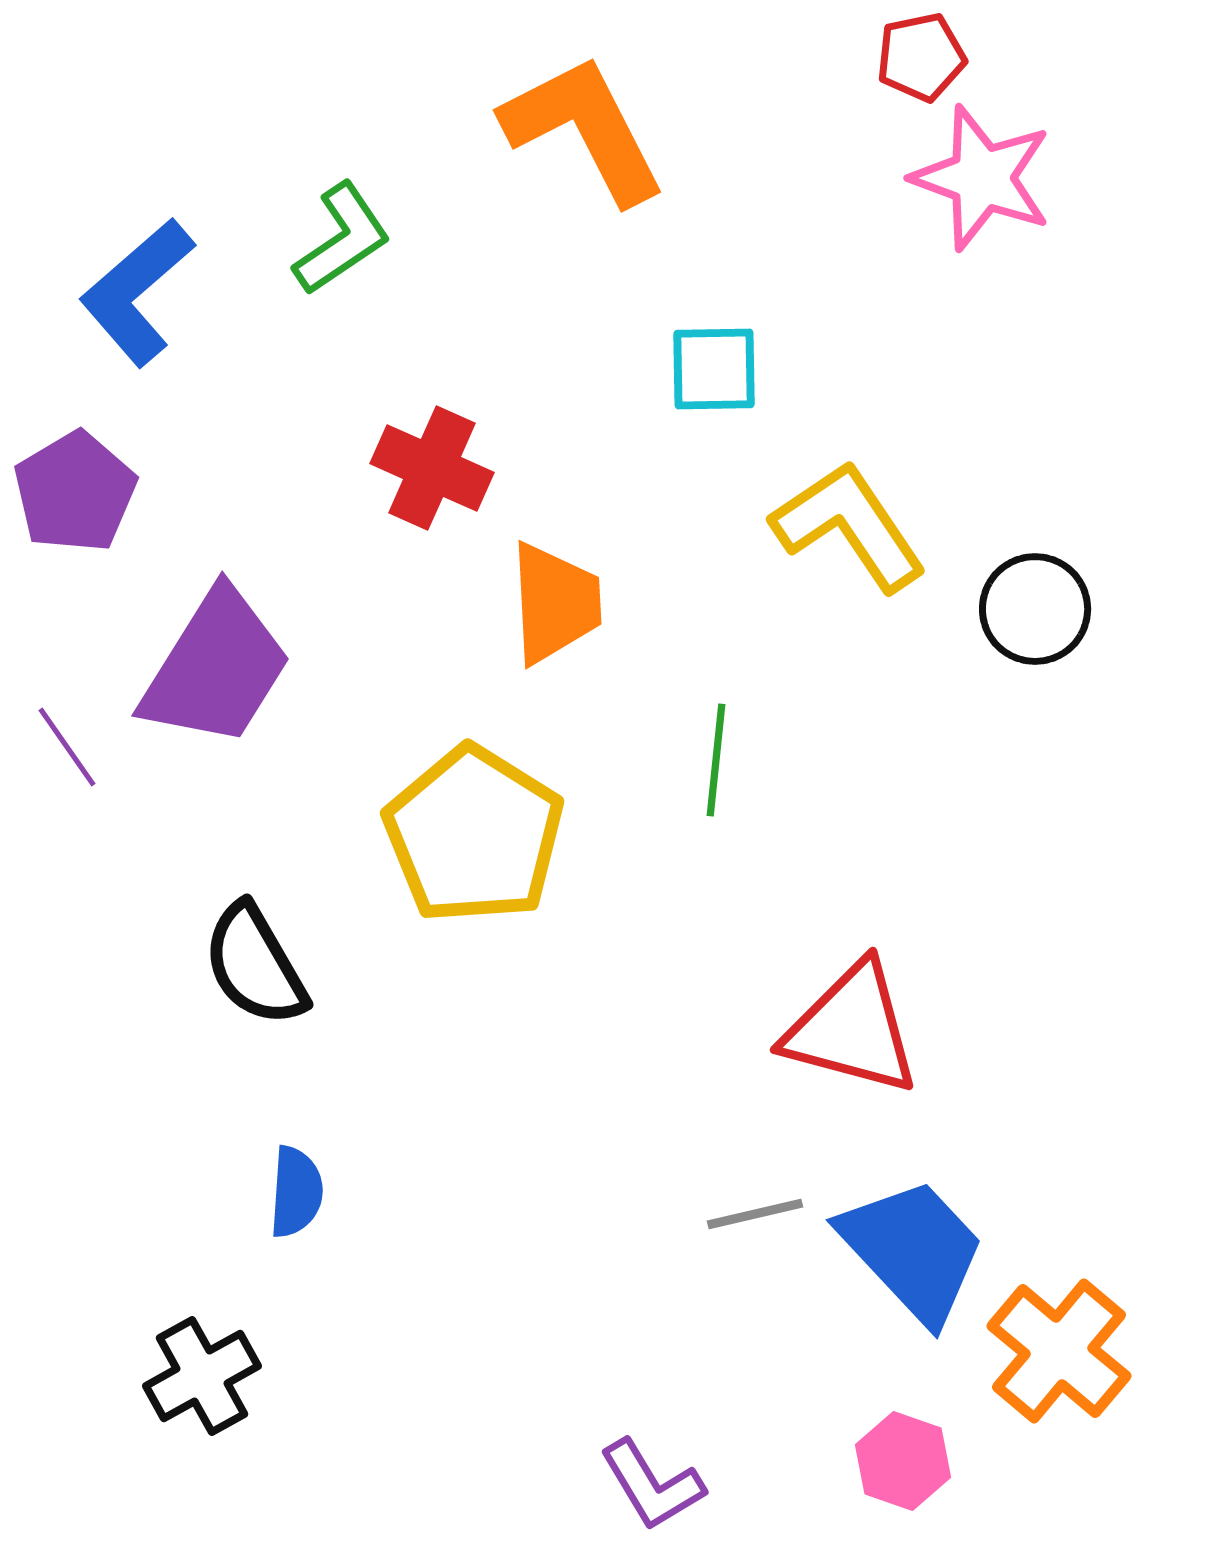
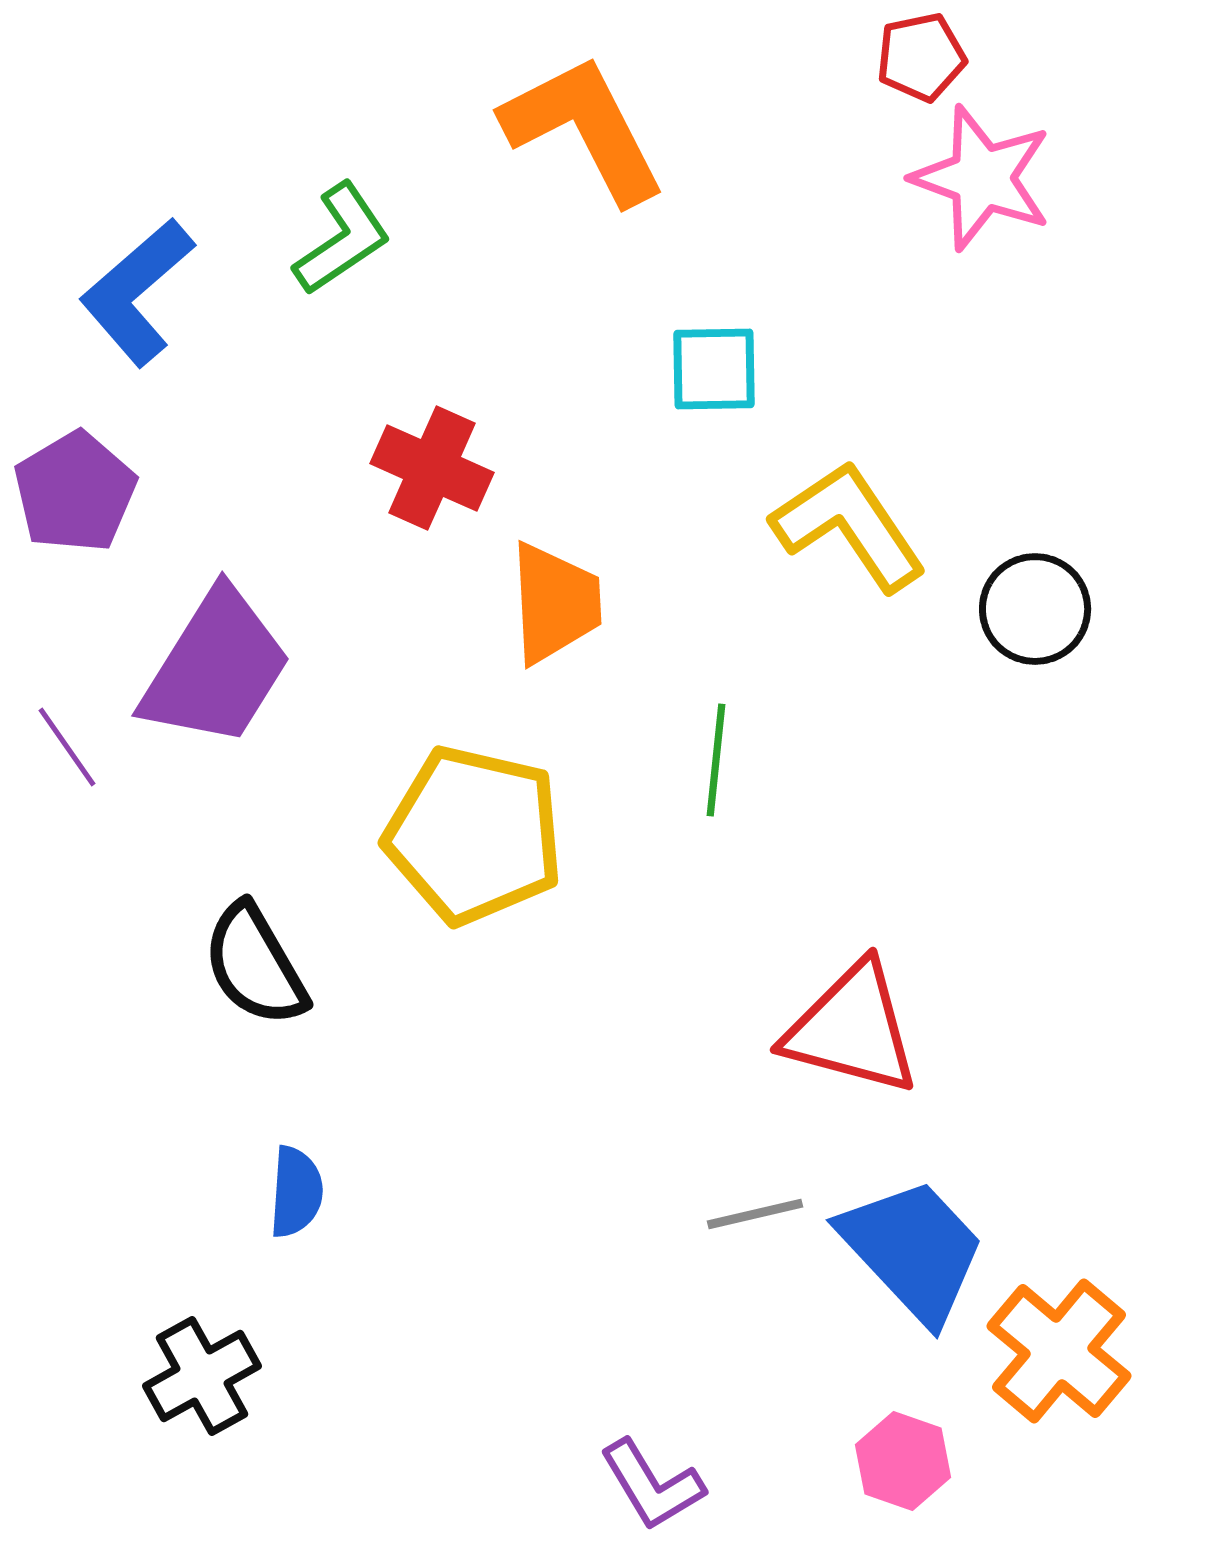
yellow pentagon: rotated 19 degrees counterclockwise
